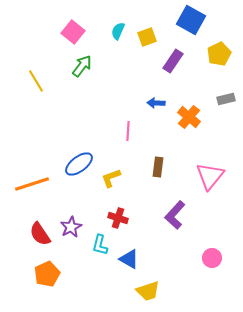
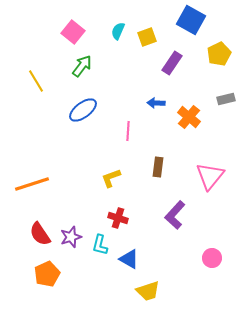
purple rectangle: moved 1 px left, 2 px down
blue ellipse: moved 4 px right, 54 px up
purple star: moved 10 px down; rotated 10 degrees clockwise
